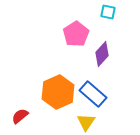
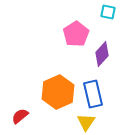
blue rectangle: rotated 36 degrees clockwise
